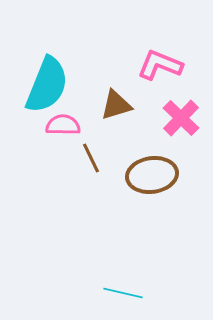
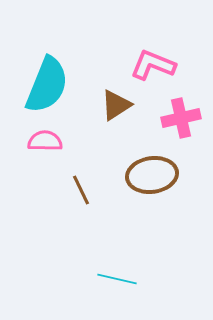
pink L-shape: moved 7 px left
brown triangle: rotated 16 degrees counterclockwise
pink cross: rotated 33 degrees clockwise
pink semicircle: moved 18 px left, 16 px down
brown line: moved 10 px left, 32 px down
cyan line: moved 6 px left, 14 px up
